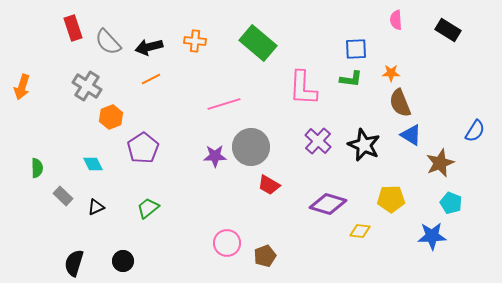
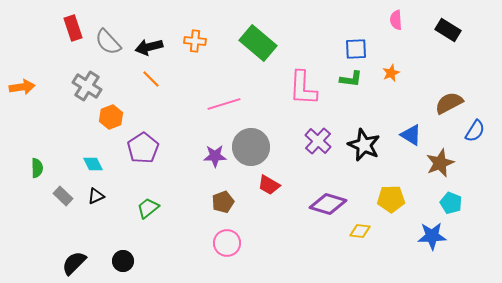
orange star: rotated 24 degrees counterclockwise
orange line: rotated 72 degrees clockwise
orange arrow: rotated 115 degrees counterclockwise
brown semicircle: moved 49 px right; rotated 84 degrees clockwise
black triangle: moved 11 px up
brown pentagon: moved 42 px left, 54 px up
black semicircle: rotated 28 degrees clockwise
